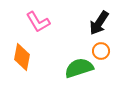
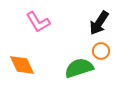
orange diamond: moved 8 px down; rotated 36 degrees counterclockwise
